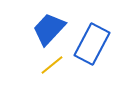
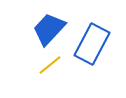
yellow line: moved 2 px left
